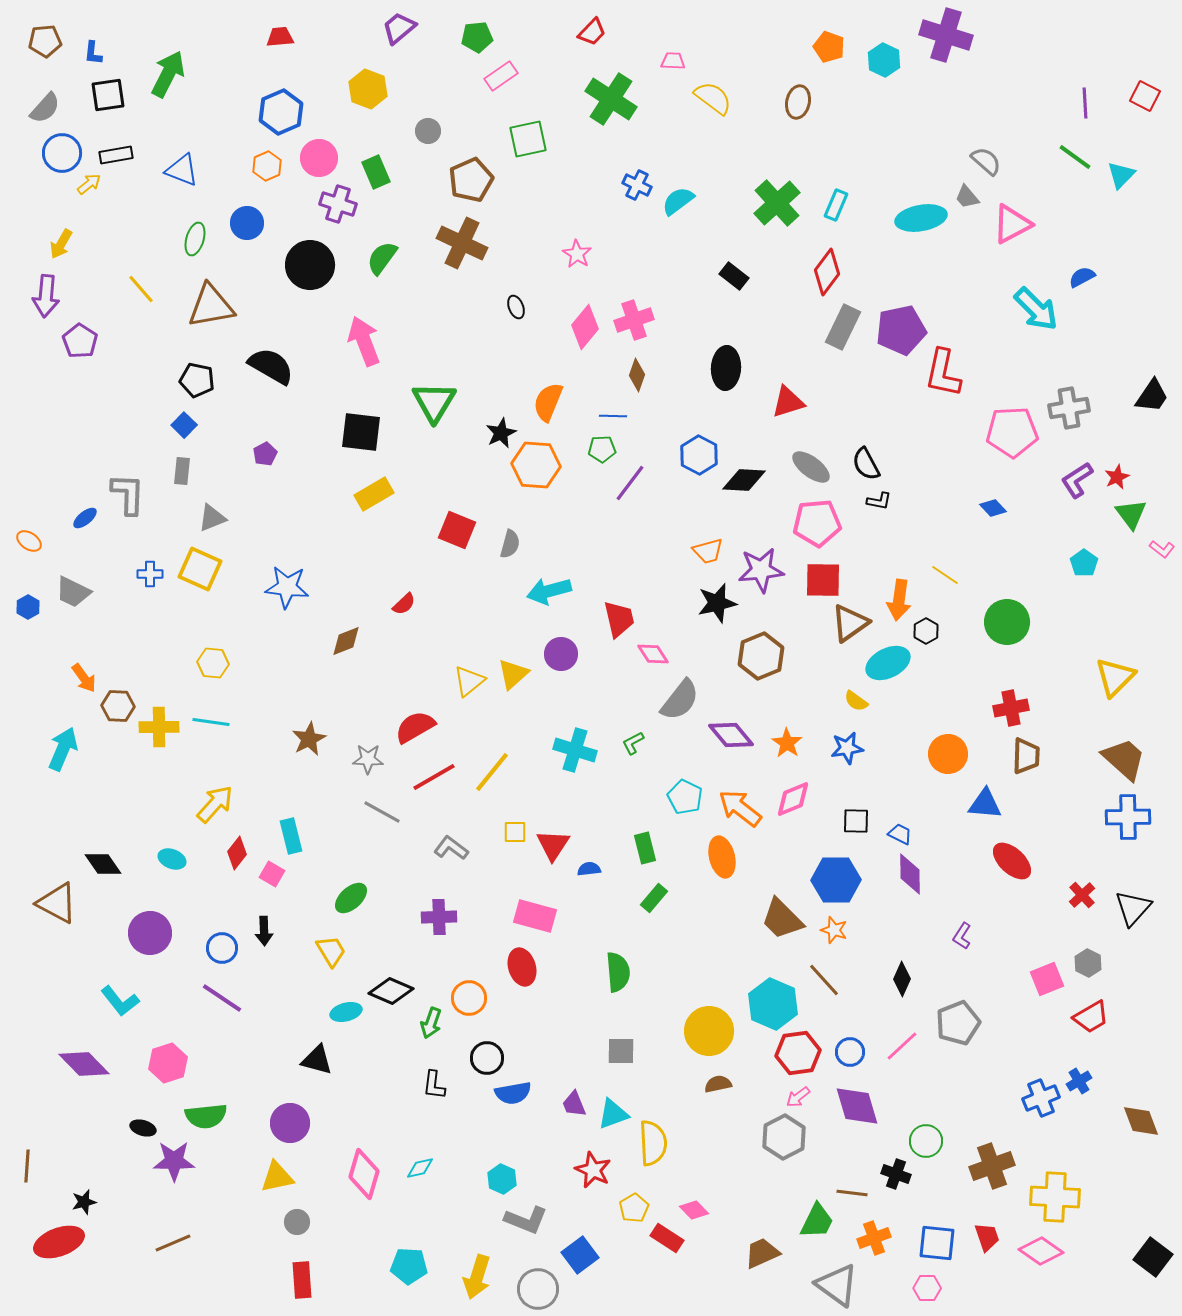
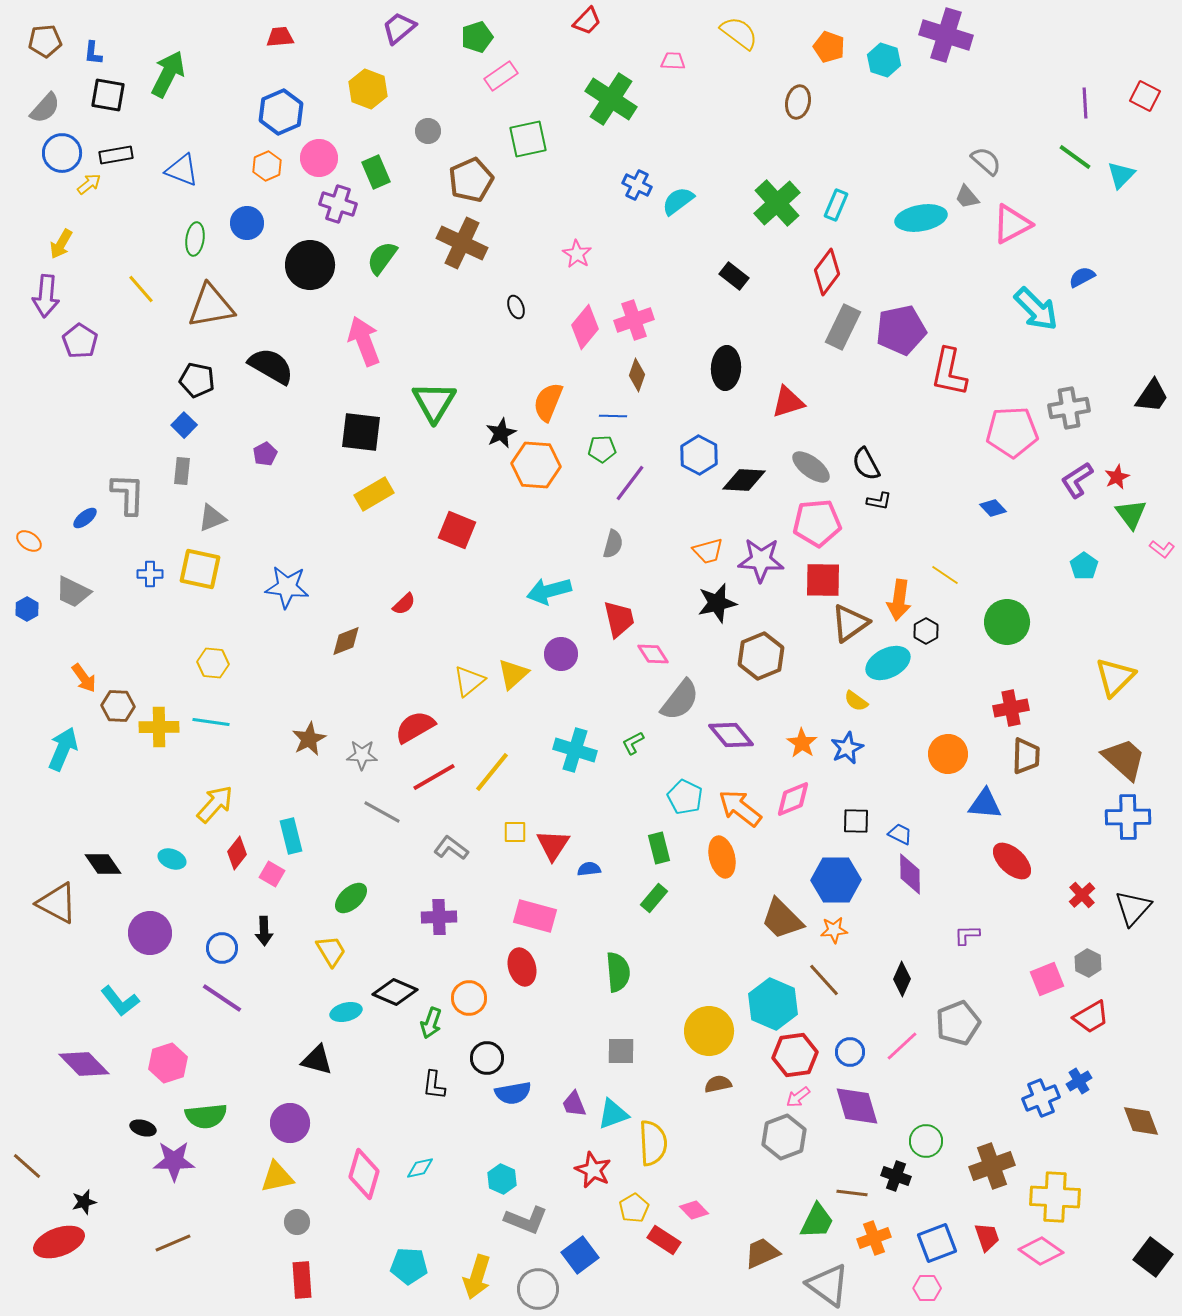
red trapezoid at (592, 32): moved 5 px left, 11 px up
green pentagon at (477, 37): rotated 12 degrees counterclockwise
cyan hexagon at (884, 60): rotated 8 degrees counterclockwise
black square at (108, 95): rotated 18 degrees clockwise
yellow semicircle at (713, 98): moved 26 px right, 65 px up
green ellipse at (195, 239): rotated 8 degrees counterclockwise
red L-shape at (943, 373): moved 6 px right, 1 px up
gray semicircle at (510, 544): moved 103 px right
cyan pentagon at (1084, 563): moved 3 px down
yellow square at (200, 569): rotated 12 degrees counterclockwise
purple star at (761, 570): moved 10 px up; rotated 9 degrees clockwise
blue hexagon at (28, 607): moved 1 px left, 2 px down
orange star at (787, 743): moved 15 px right
blue star at (847, 748): rotated 16 degrees counterclockwise
gray star at (368, 759): moved 6 px left, 4 px up
green rectangle at (645, 848): moved 14 px right
orange star at (834, 930): rotated 24 degrees counterclockwise
purple L-shape at (962, 936): moved 5 px right, 1 px up; rotated 56 degrees clockwise
black diamond at (391, 991): moved 4 px right, 1 px down
red hexagon at (798, 1053): moved 3 px left, 2 px down
gray hexagon at (784, 1137): rotated 6 degrees clockwise
brown line at (27, 1166): rotated 52 degrees counterclockwise
black cross at (896, 1174): moved 2 px down
red rectangle at (667, 1238): moved 3 px left, 2 px down
blue square at (937, 1243): rotated 27 degrees counterclockwise
gray triangle at (837, 1285): moved 9 px left
